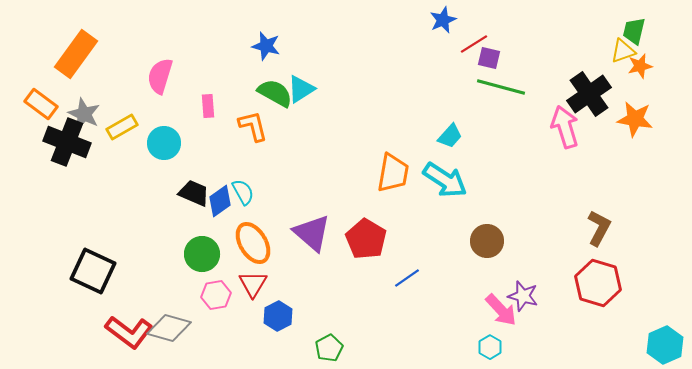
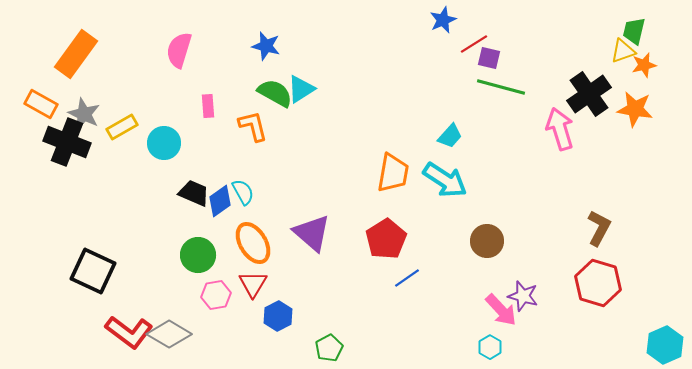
orange star at (640, 66): moved 4 px right, 1 px up
pink semicircle at (160, 76): moved 19 px right, 26 px up
orange rectangle at (41, 104): rotated 8 degrees counterclockwise
orange star at (635, 119): moved 10 px up
pink arrow at (565, 127): moved 5 px left, 2 px down
red pentagon at (366, 239): moved 20 px right; rotated 9 degrees clockwise
green circle at (202, 254): moved 4 px left, 1 px down
gray diamond at (169, 328): moved 6 px down; rotated 15 degrees clockwise
